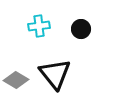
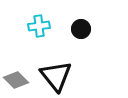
black triangle: moved 1 px right, 2 px down
gray diamond: rotated 15 degrees clockwise
